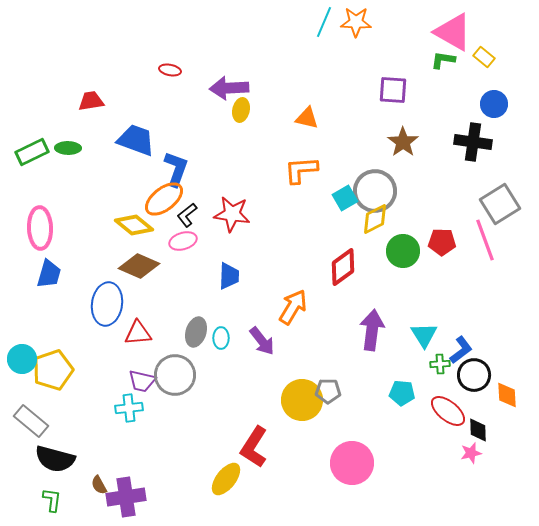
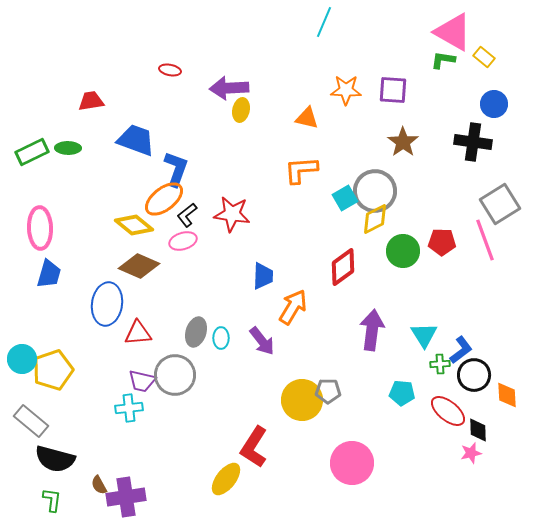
orange star at (356, 22): moved 10 px left, 68 px down
blue trapezoid at (229, 276): moved 34 px right
